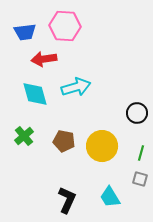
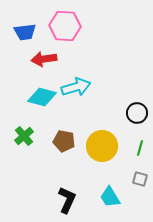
cyan diamond: moved 7 px right, 3 px down; rotated 60 degrees counterclockwise
green line: moved 1 px left, 5 px up
